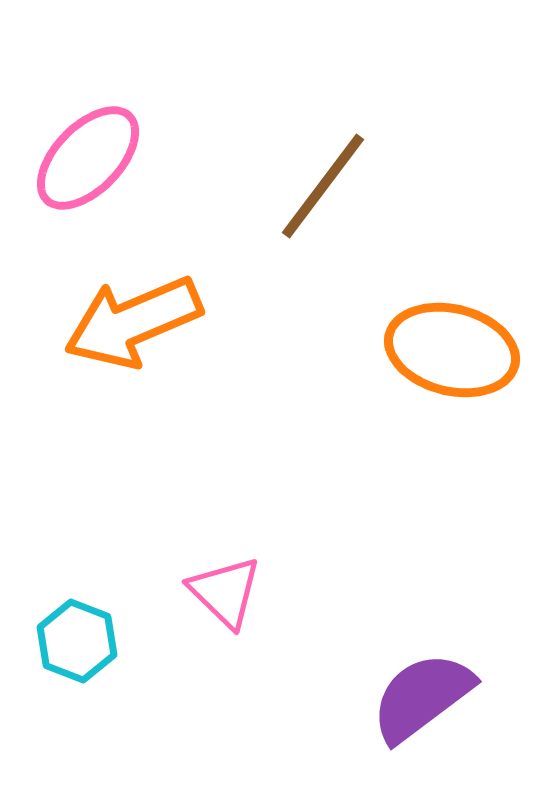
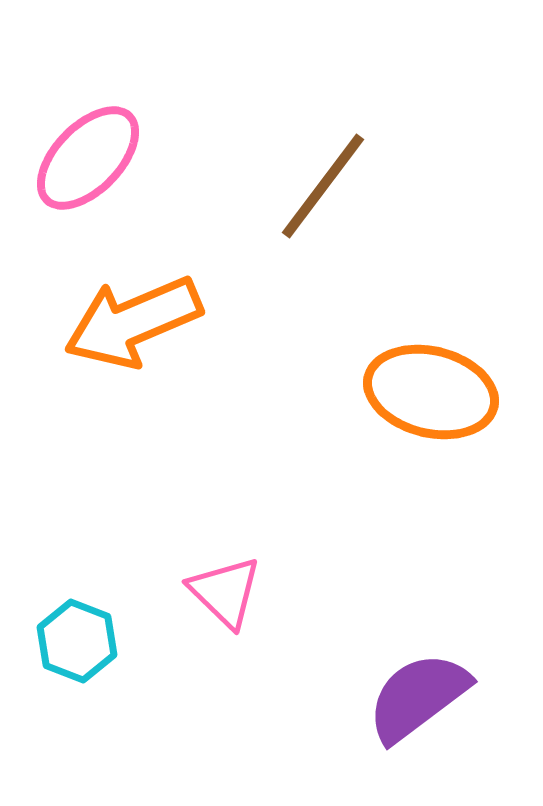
orange ellipse: moved 21 px left, 42 px down
purple semicircle: moved 4 px left
